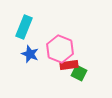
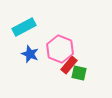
cyan rectangle: rotated 40 degrees clockwise
red rectangle: rotated 42 degrees counterclockwise
green square: rotated 14 degrees counterclockwise
